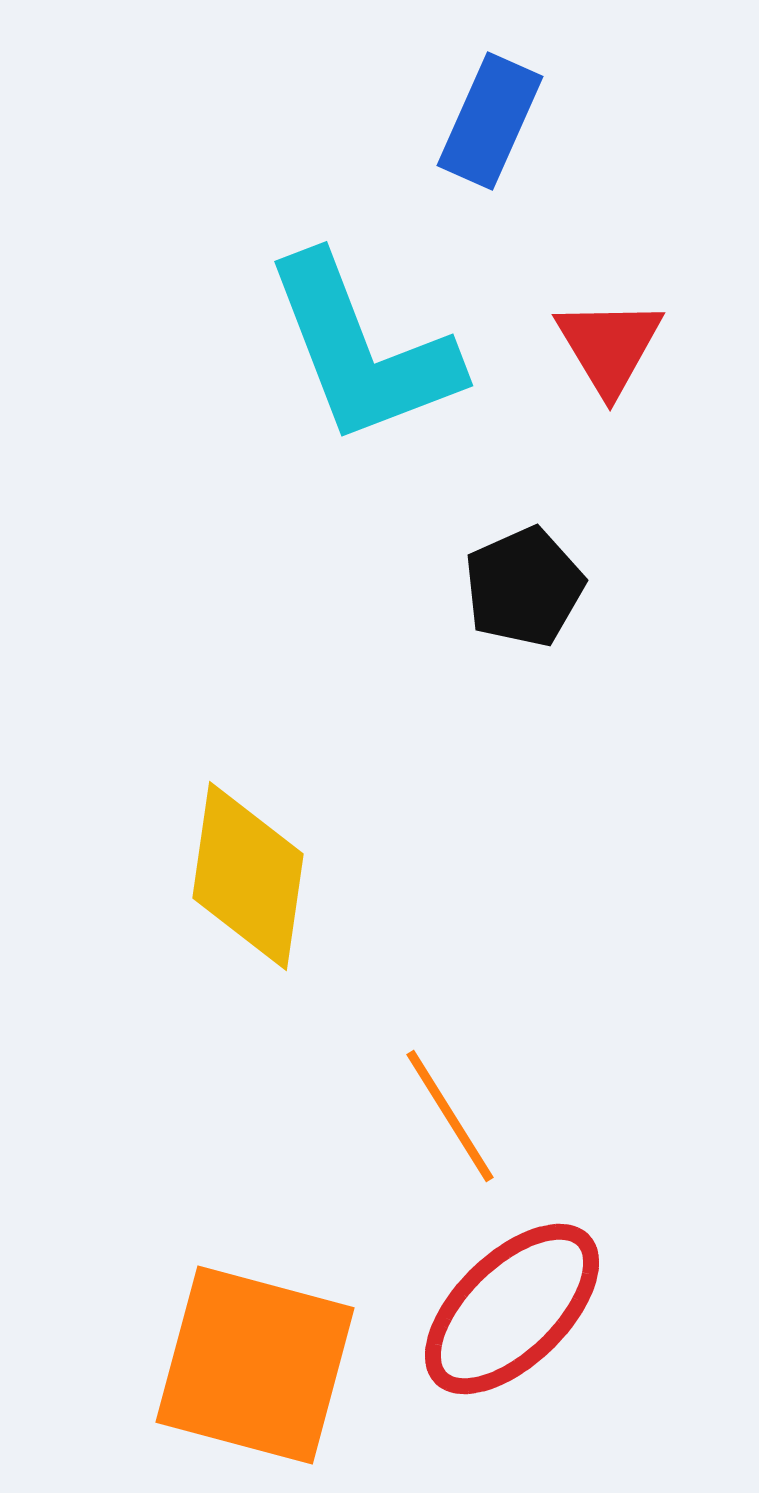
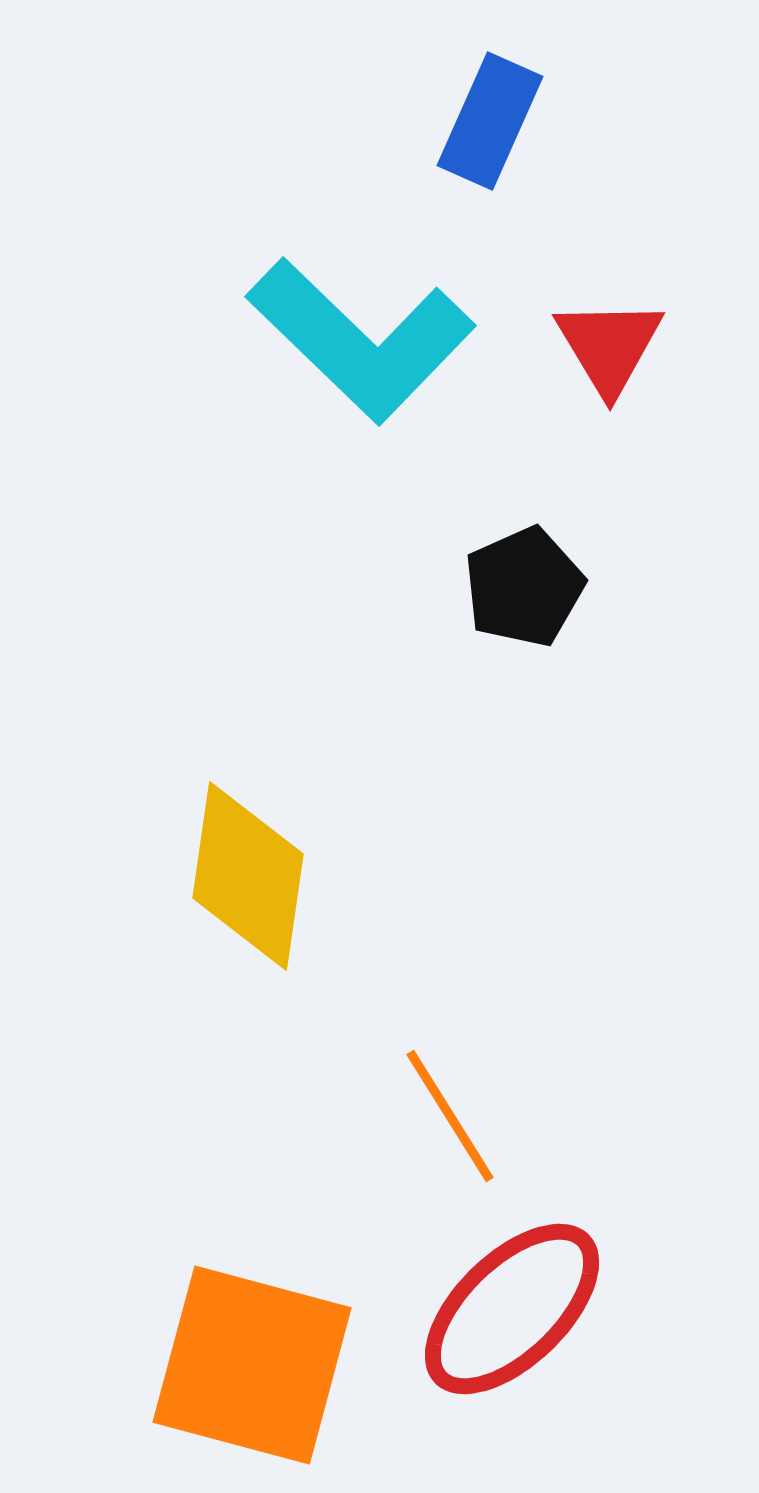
cyan L-shape: moved 1 px left, 10 px up; rotated 25 degrees counterclockwise
orange square: moved 3 px left
